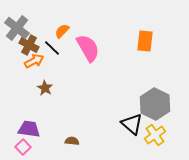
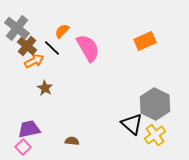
orange rectangle: rotated 60 degrees clockwise
brown cross: moved 2 px left, 1 px down; rotated 12 degrees clockwise
purple trapezoid: rotated 20 degrees counterclockwise
